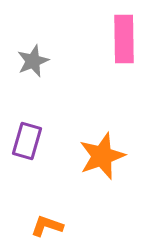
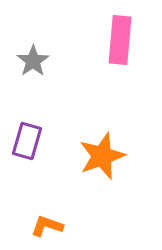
pink rectangle: moved 4 px left, 1 px down; rotated 6 degrees clockwise
gray star: rotated 12 degrees counterclockwise
